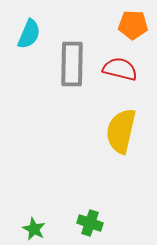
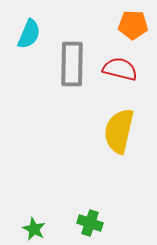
yellow semicircle: moved 2 px left
